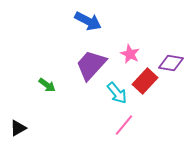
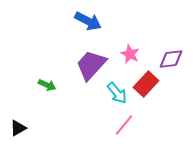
purple diamond: moved 4 px up; rotated 15 degrees counterclockwise
red rectangle: moved 1 px right, 3 px down
green arrow: rotated 12 degrees counterclockwise
